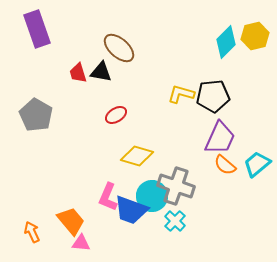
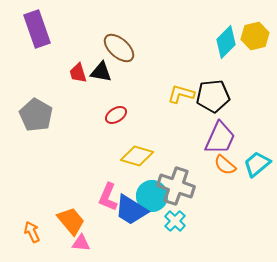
blue trapezoid: rotated 12 degrees clockwise
